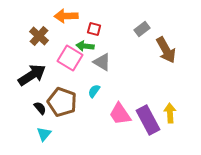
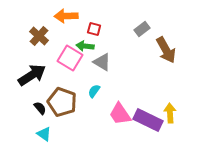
purple rectangle: rotated 36 degrees counterclockwise
cyan triangle: rotated 35 degrees counterclockwise
